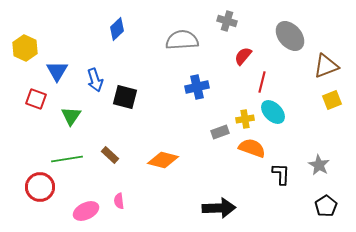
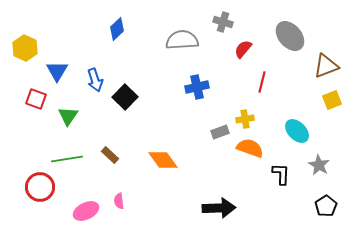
gray cross: moved 4 px left, 1 px down
red semicircle: moved 7 px up
black square: rotated 30 degrees clockwise
cyan ellipse: moved 24 px right, 19 px down
green triangle: moved 3 px left
orange semicircle: moved 2 px left
orange diamond: rotated 40 degrees clockwise
